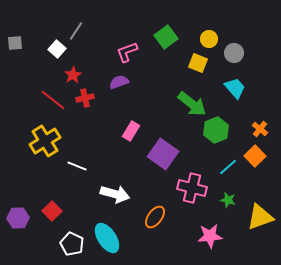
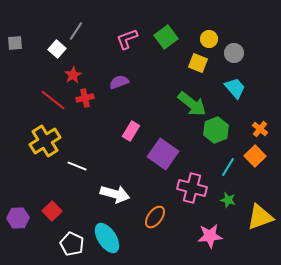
pink L-shape: moved 13 px up
cyan line: rotated 18 degrees counterclockwise
